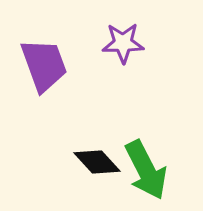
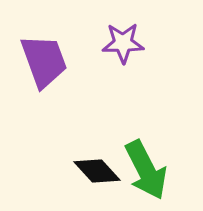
purple trapezoid: moved 4 px up
black diamond: moved 9 px down
